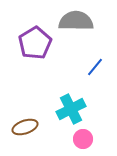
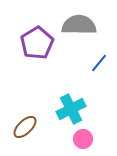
gray semicircle: moved 3 px right, 4 px down
purple pentagon: moved 2 px right
blue line: moved 4 px right, 4 px up
brown ellipse: rotated 25 degrees counterclockwise
